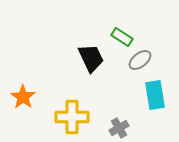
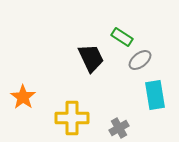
yellow cross: moved 1 px down
